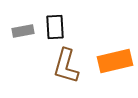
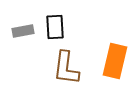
orange rectangle: rotated 64 degrees counterclockwise
brown L-shape: moved 2 px down; rotated 9 degrees counterclockwise
